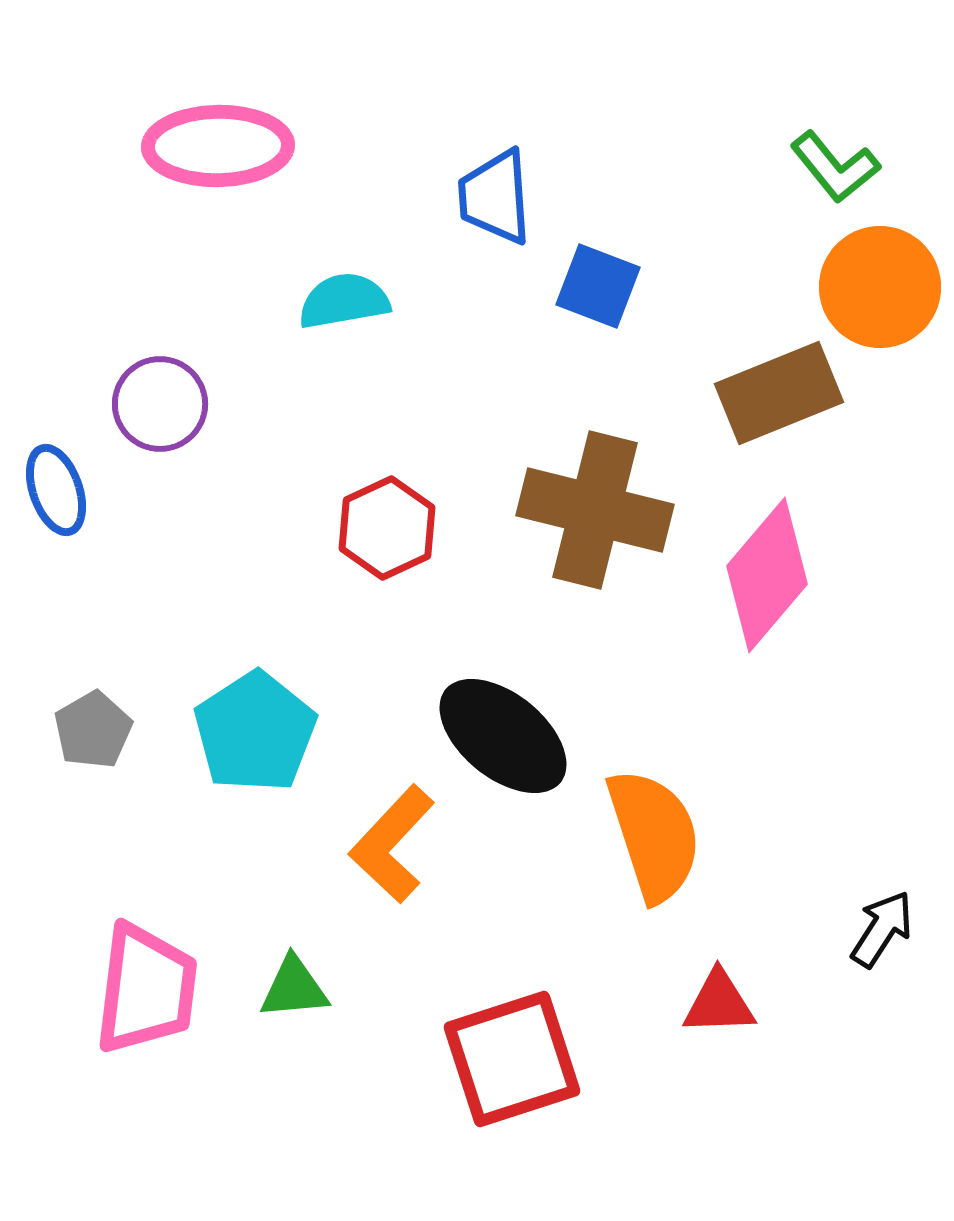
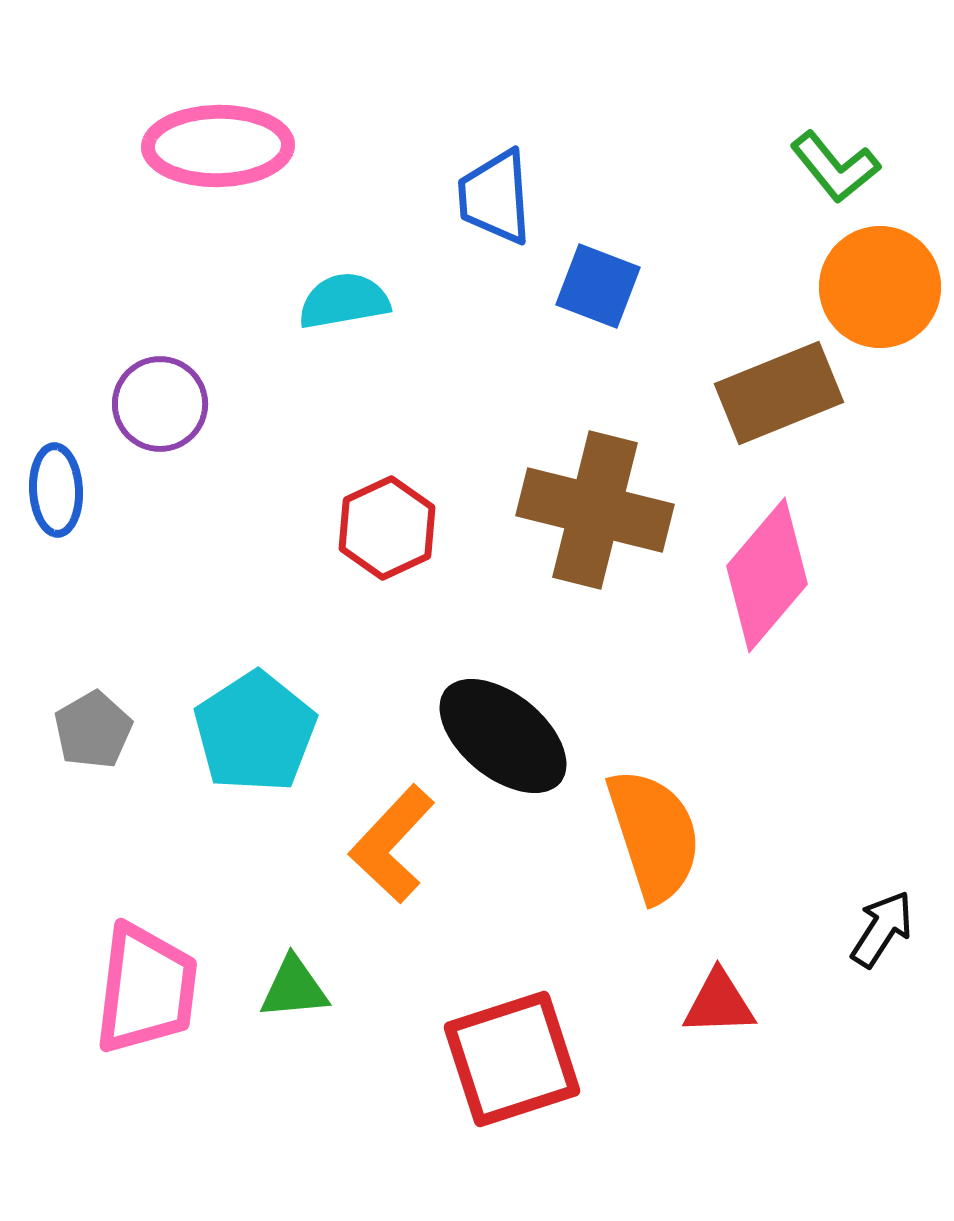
blue ellipse: rotated 16 degrees clockwise
